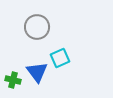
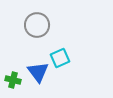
gray circle: moved 2 px up
blue triangle: moved 1 px right
